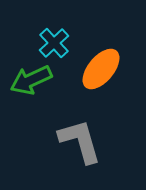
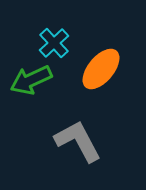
gray L-shape: moved 2 px left; rotated 12 degrees counterclockwise
